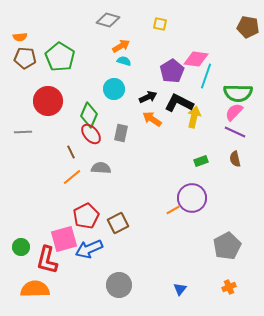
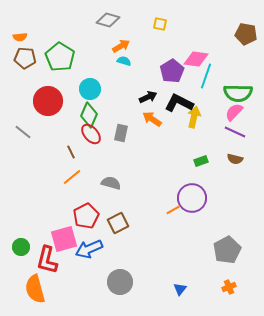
brown pentagon at (248, 27): moved 2 px left, 7 px down
cyan circle at (114, 89): moved 24 px left
gray line at (23, 132): rotated 42 degrees clockwise
brown semicircle at (235, 159): rotated 63 degrees counterclockwise
gray semicircle at (101, 168): moved 10 px right, 15 px down; rotated 12 degrees clockwise
gray pentagon at (227, 246): moved 4 px down
gray circle at (119, 285): moved 1 px right, 3 px up
orange semicircle at (35, 289): rotated 104 degrees counterclockwise
